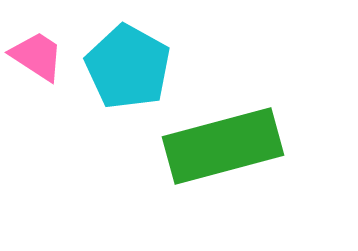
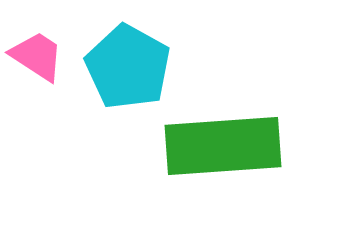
green rectangle: rotated 11 degrees clockwise
